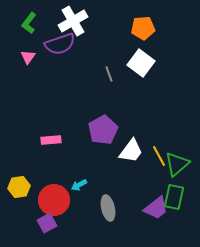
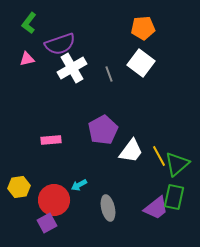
white cross: moved 1 px left, 47 px down
pink triangle: moved 1 px left, 2 px down; rotated 42 degrees clockwise
